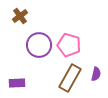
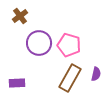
purple circle: moved 2 px up
